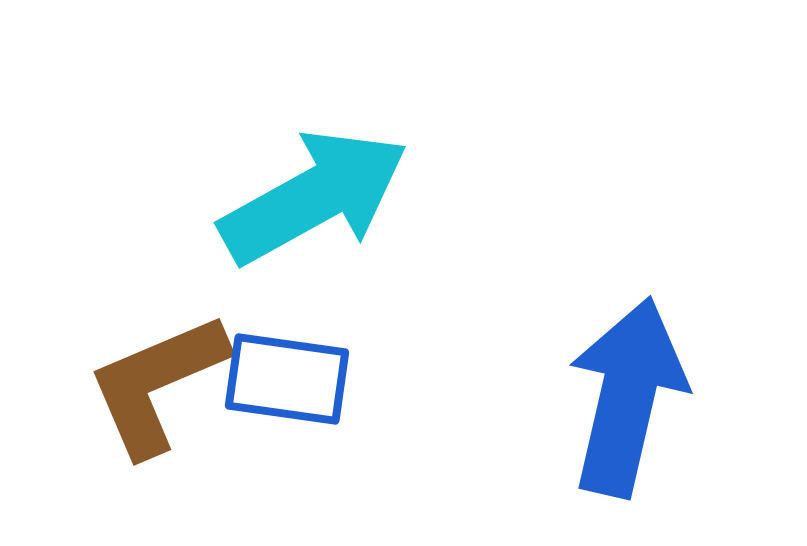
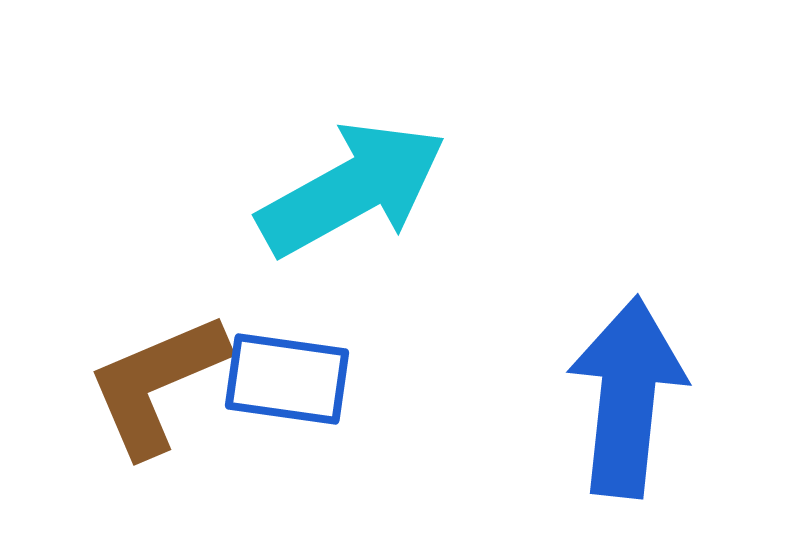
cyan arrow: moved 38 px right, 8 px up
blue arrow: rotated 7 degrees counterclockwise
